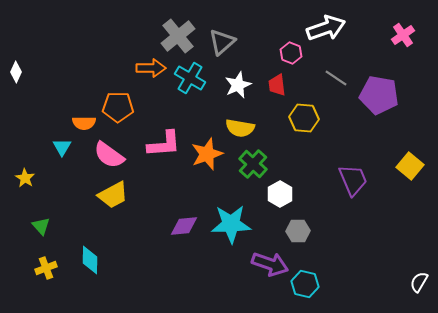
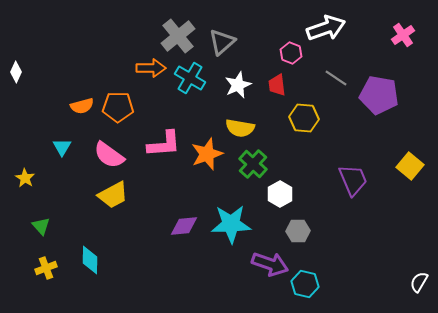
orange semicircle: moved 2 px left, 17 px up; rotated 15 degrees counterclockwise
